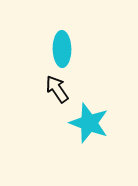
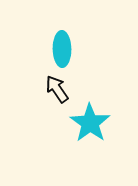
cyan star: moved 1 px right; rotated 15 degrees clockwise
